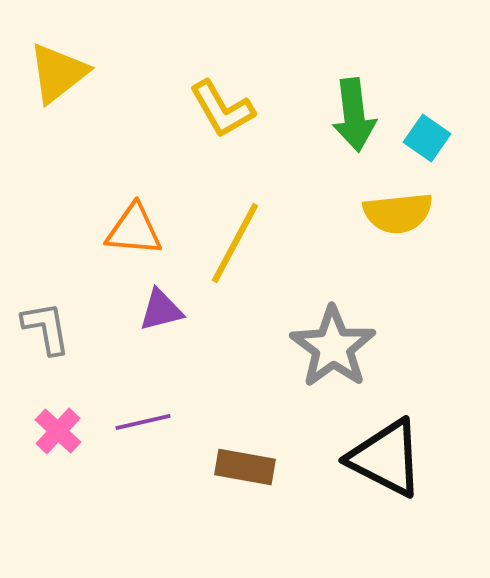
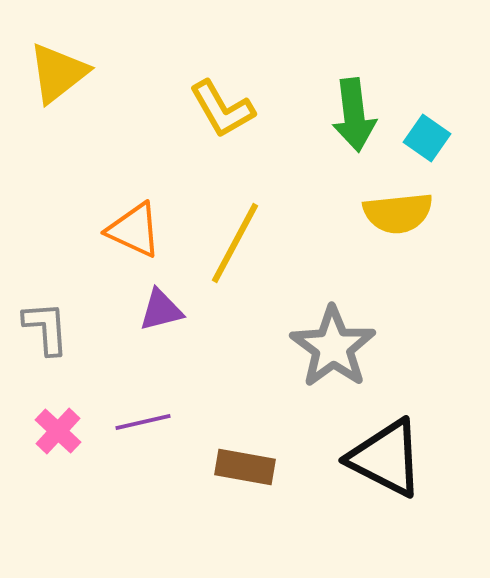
orange triangle: rotated 20 degrees clockwise
gray L-shape: rotated 6 degrees clockwise
